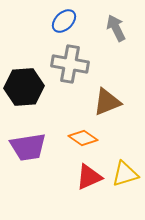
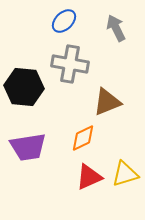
black hexagon: rotated 9 degrees clockwise
orange diamond: rotated 60 degrees counterclockwise
